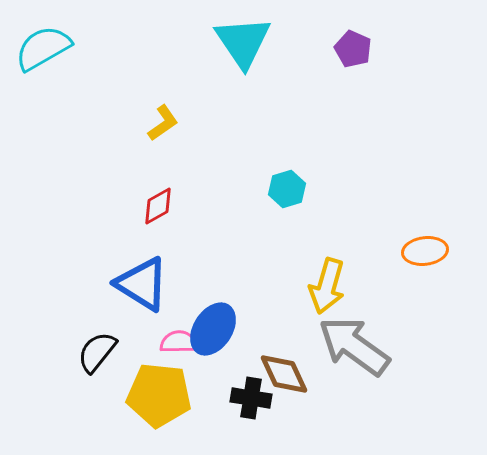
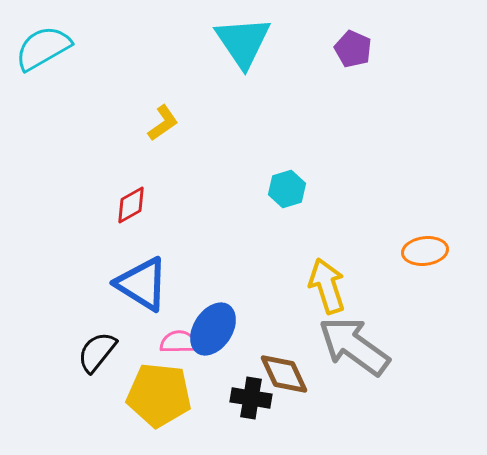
red diamond: moved 27 px left, 1 px up
yellow arrow: rotated 146 degrees clockwise
